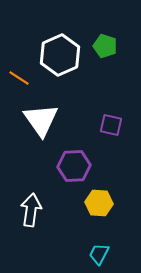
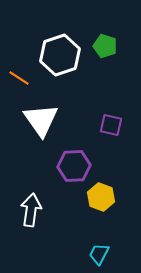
white hexagon: rotated 6 degrees clockwise
yellow hexagon: moved 2 px right, 6 px up; rotated 16 degrees clockwise
